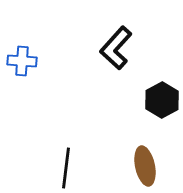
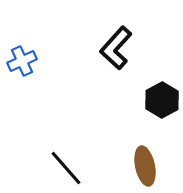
blue cross: rotated 28 degrees counterclockwise
black line: rotated 48 degrees counterclockwise
